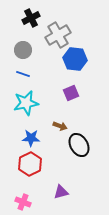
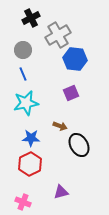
blue line: rotated 48 degrees clockwise
